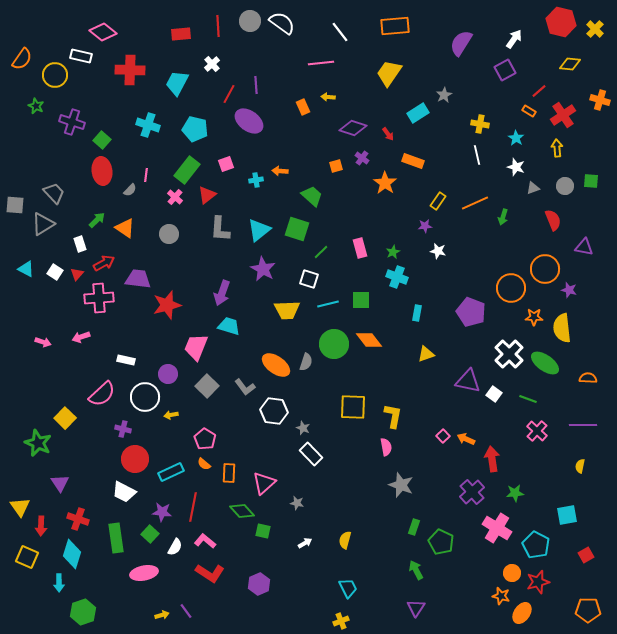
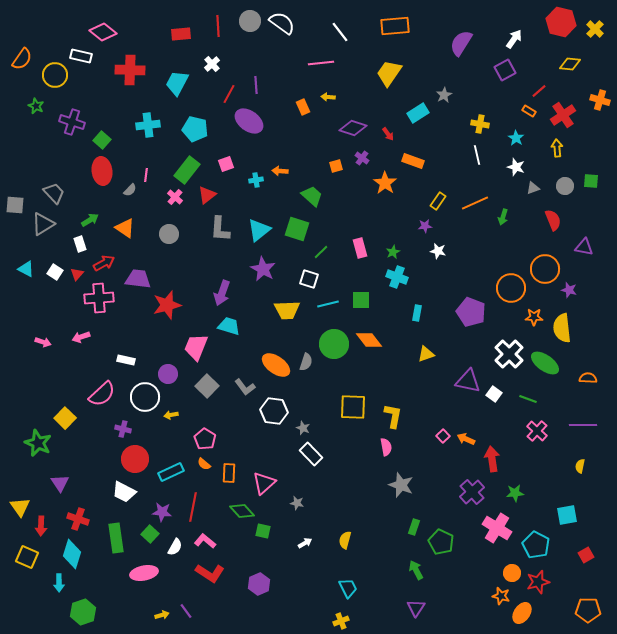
cyan cross at (148, 125): rotated 25 degrees counterclockwise
green arrow at (97, 220): moved 7 px left; rotated 12 degrees clockwise
